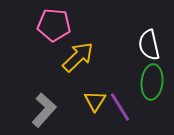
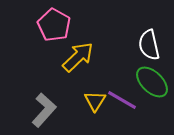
pink pentagon: rotated 24 degrees clockwise
green ellipse: rotated 52 degrees counterclockwise
purple line: moved 2 px right, 7 px up; rotated 28 degrees counterclockwise
